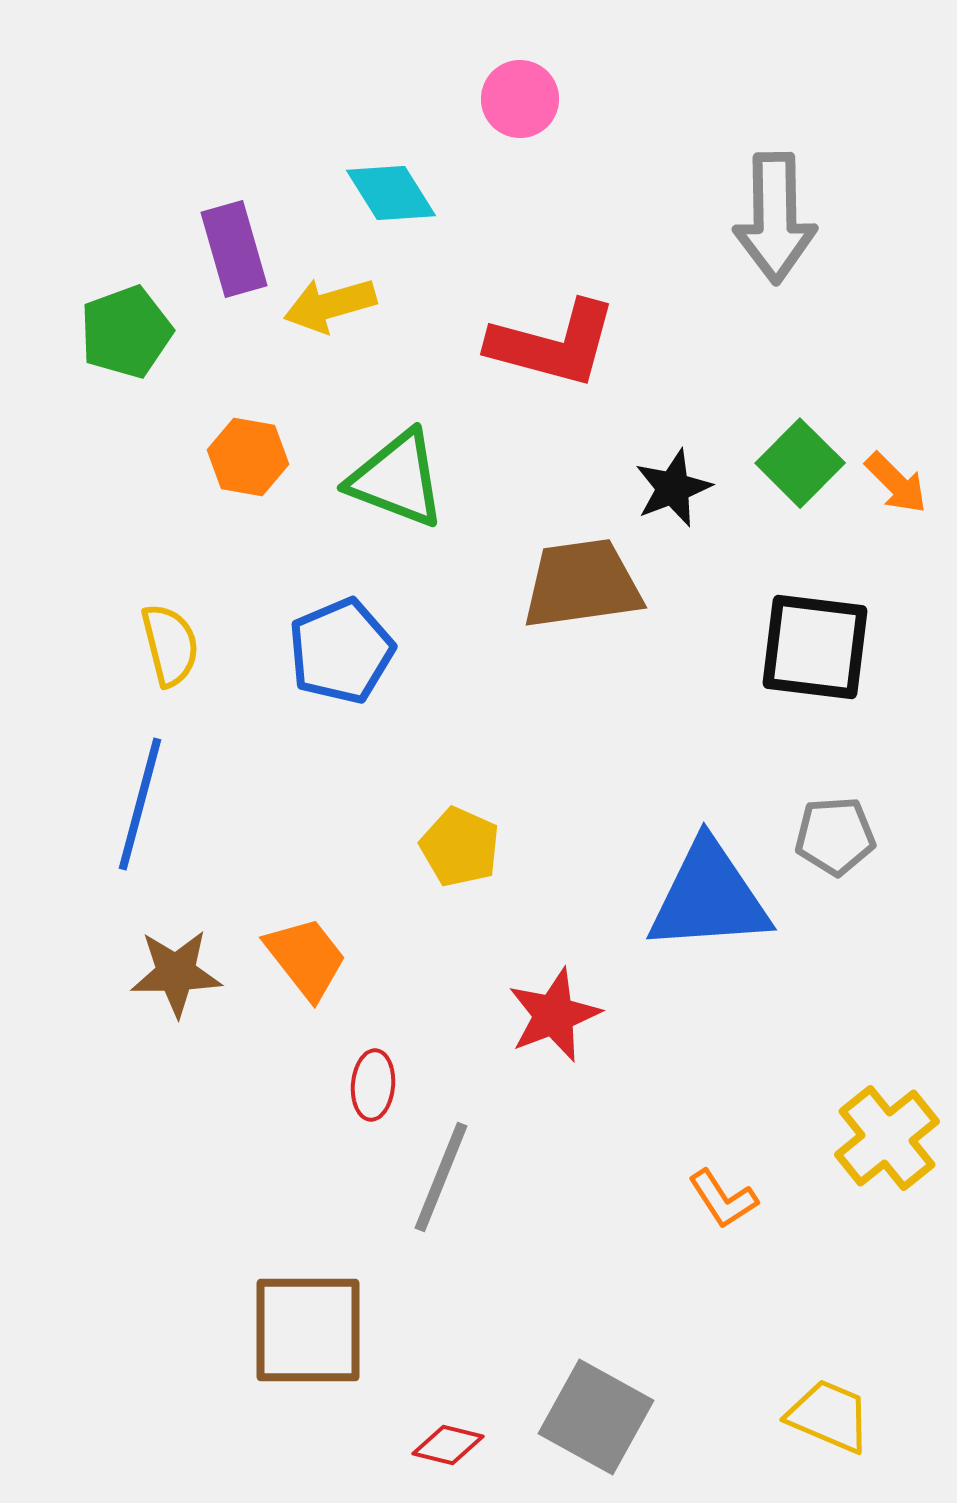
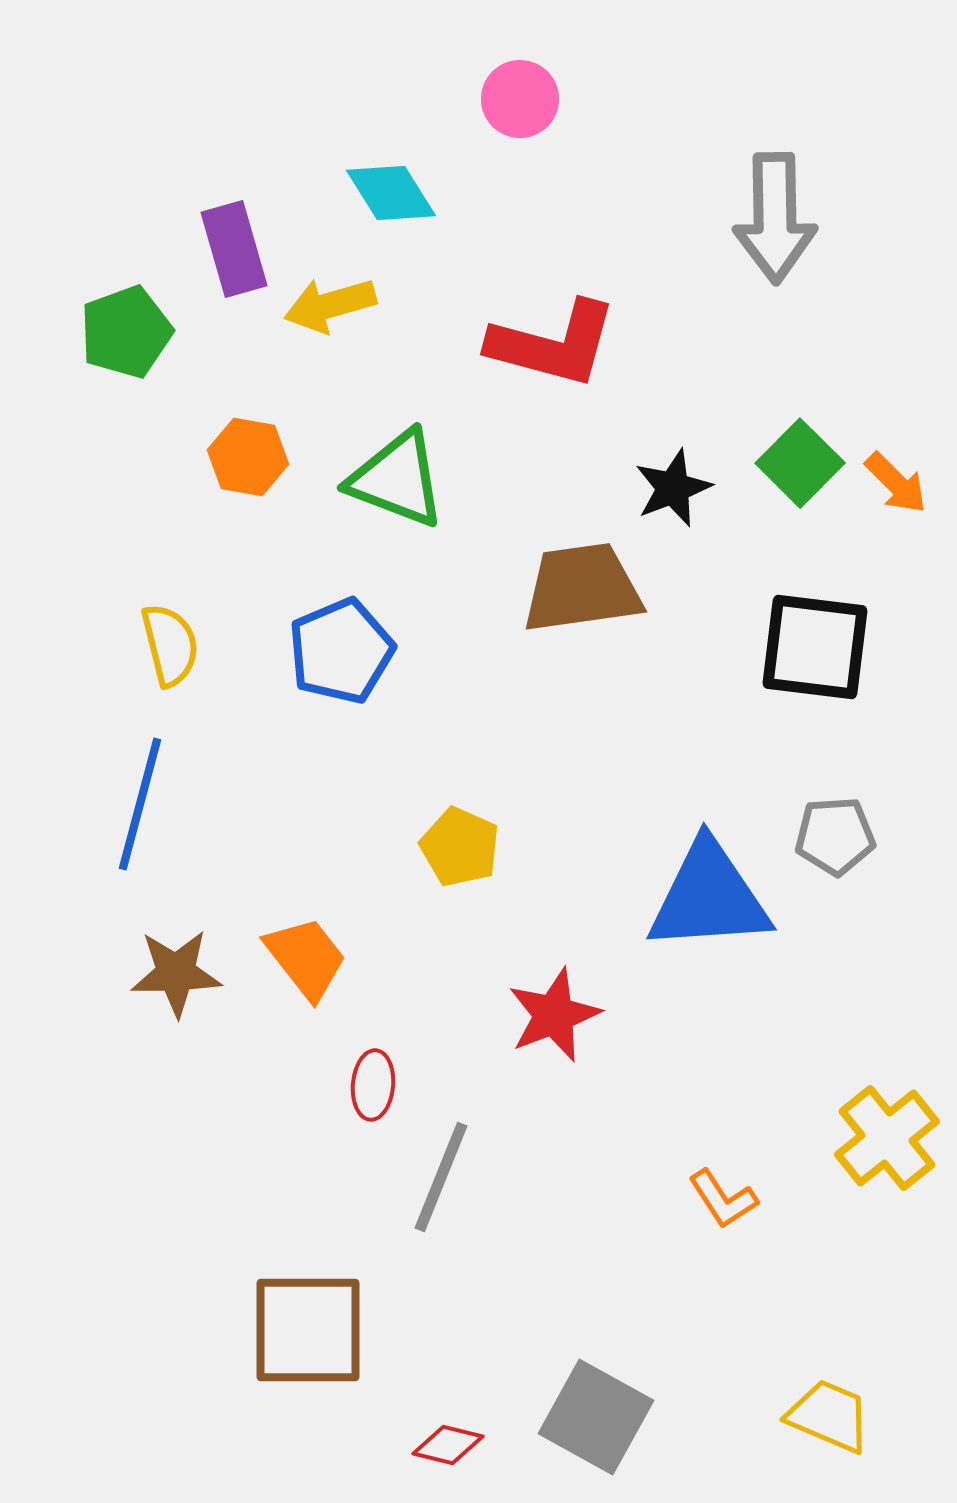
brown trapezoid: moved 4 px down
